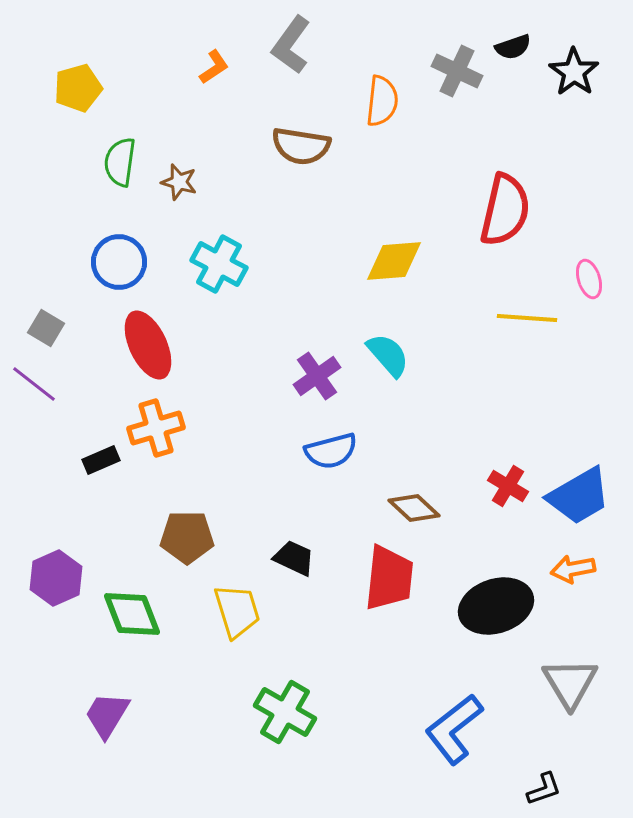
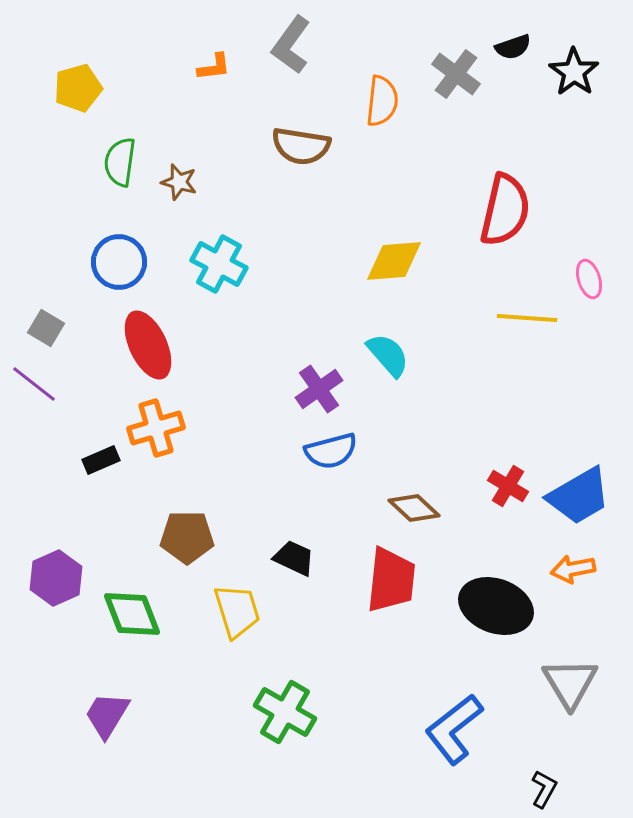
orange L-shape: rotated 27 degrees clockwise
gray cross: moved 1 px left, 3 px down; rotated 12 degrees clockwise
purple cross: moved 2 px right, 13 px down
red trapezoid: moved 2 px right, 2 px down
black ellipse: rotated 38 degrees clockwise
black L-shape: rotated 42 degrees counterclockwise
